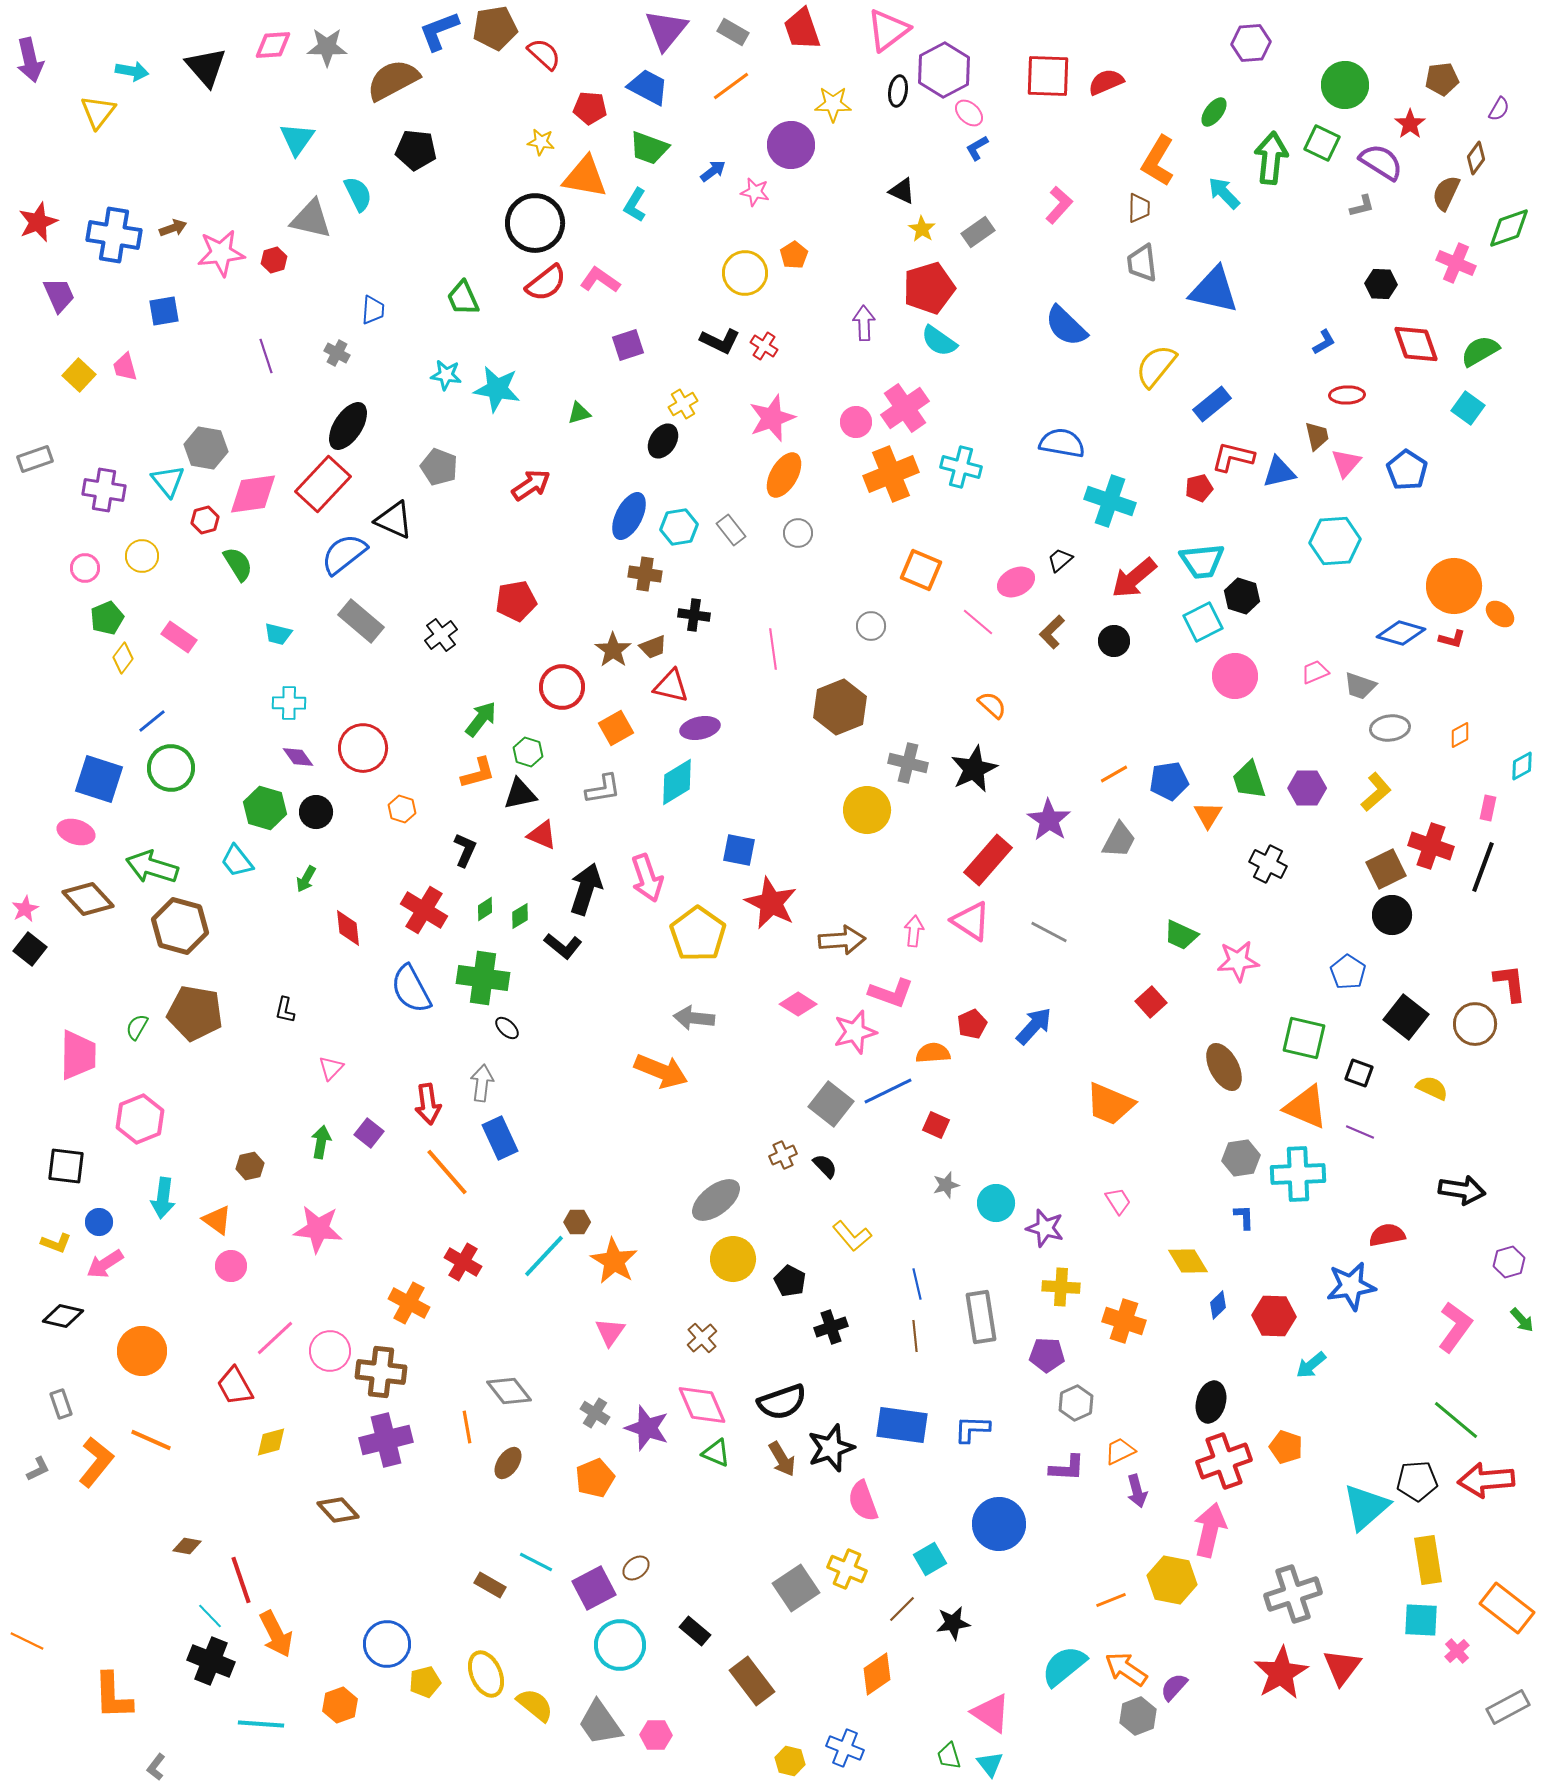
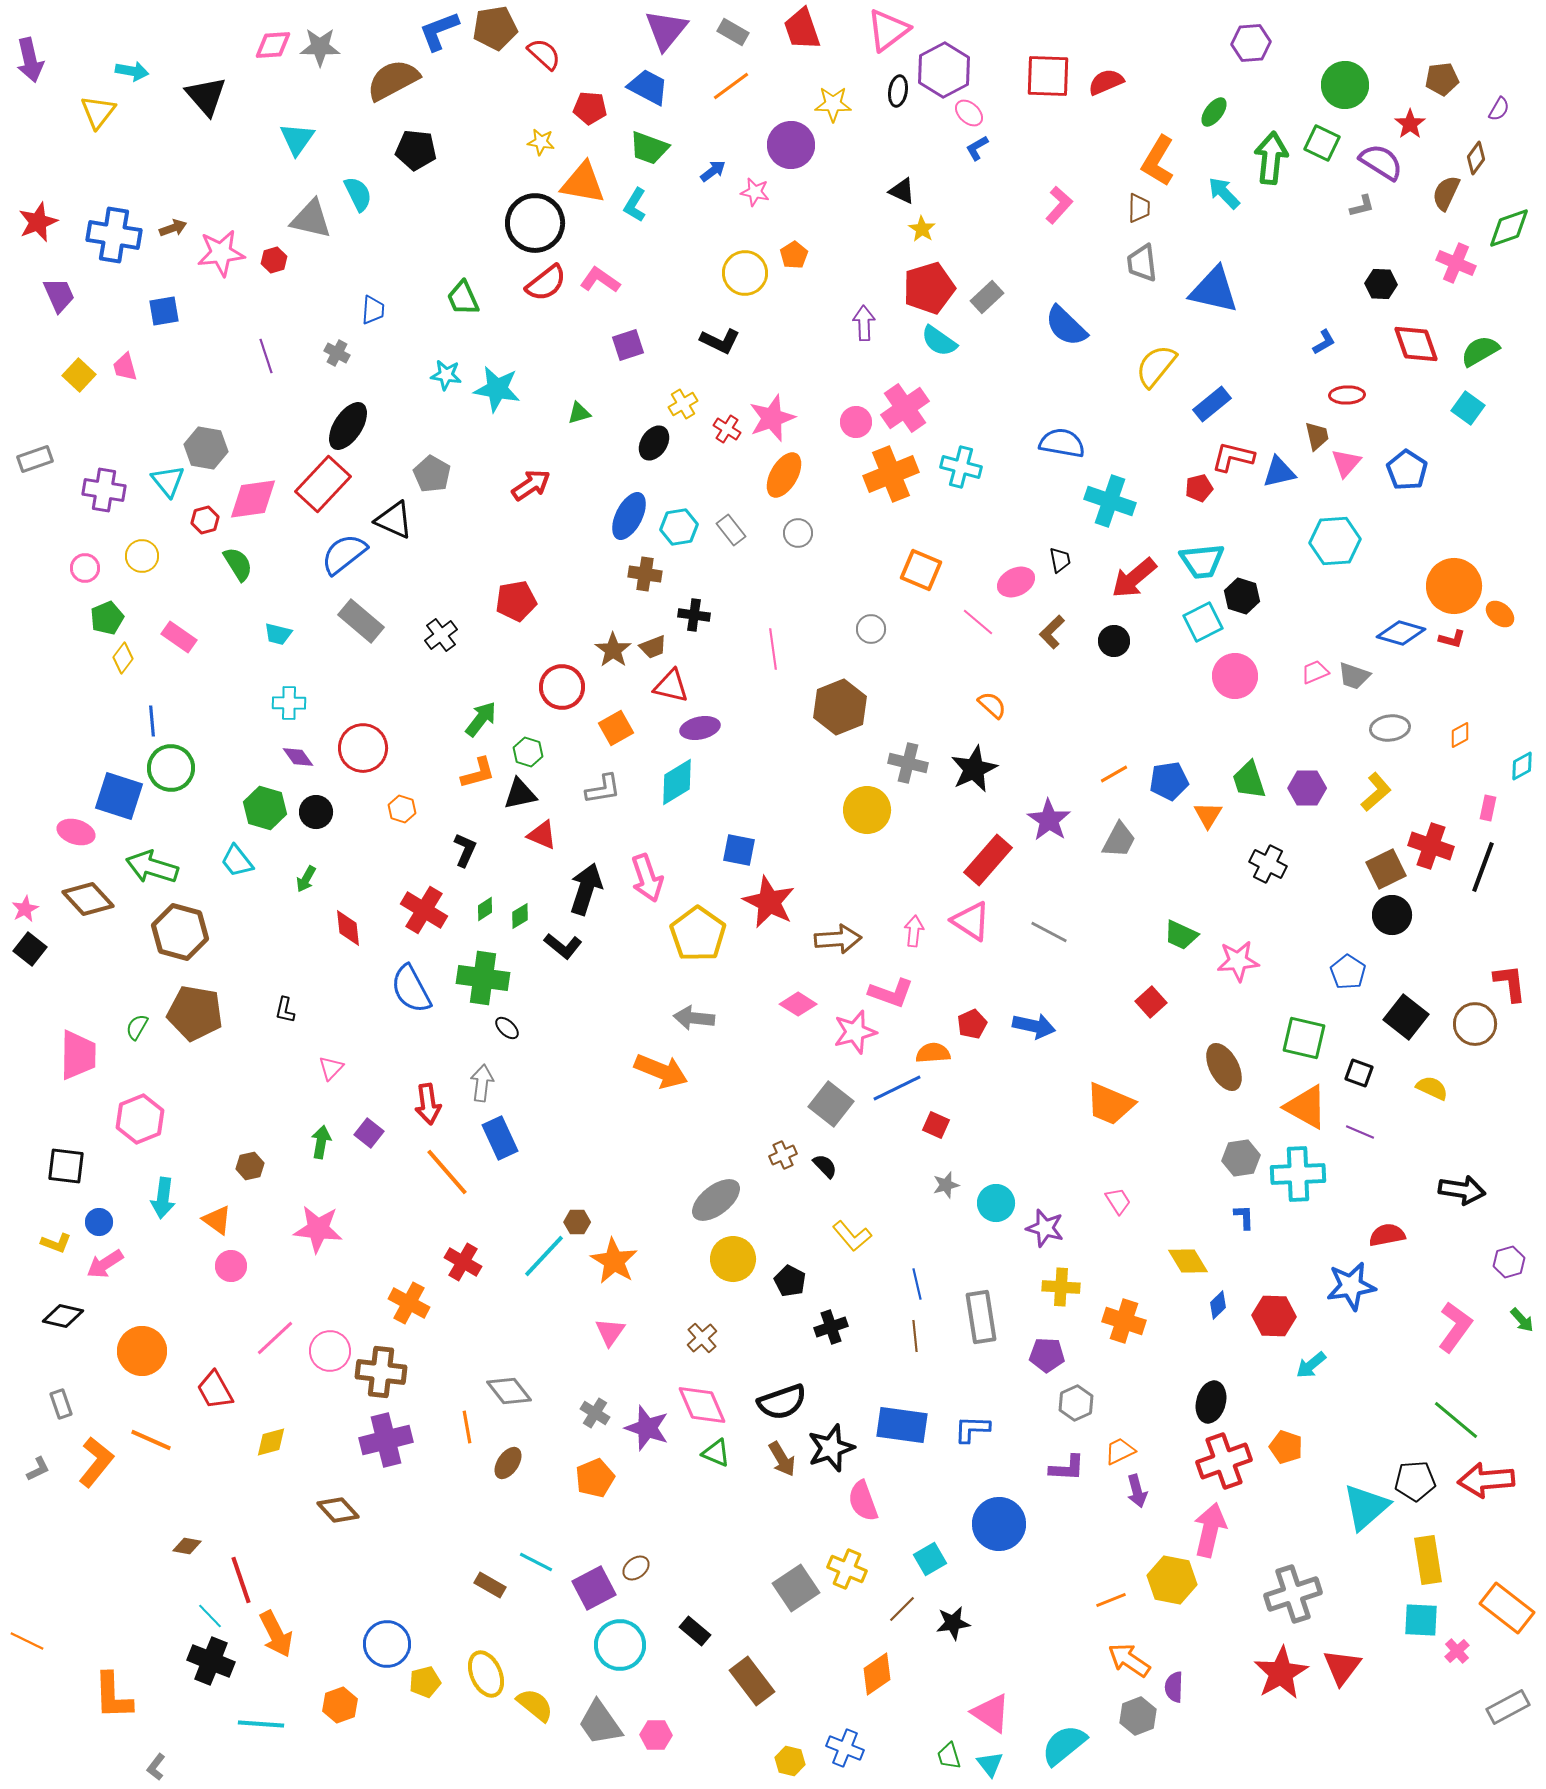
gray star at (327, 47): moved 7 px left
black triangle at (206, 67): moved 29 px down
orange triangle at (585, 177): moved 2 px left, 6 px down
gray rectangle at (978, 232): moved 9 px right, 65 px down; rotated 8 degrees counterclockwise
red cross at (764, 346): moved 37 px left, 83 px down
black ellipse at (663, 441): moved 9 px left, 2 px down
gray pentagon at (439, 467): moved 7 px left, 7 px down; rotated 9 degrees clockwise
pink diamond at (253, 494): moved 5 px down
black trapezoid at (1060, 560): rotated 120 degrees clockwise
gray circle at (871, 626): moved 3 px down
gray trapezoid at (1360, 686): moved 6 px left, 10 px up
blue line at (152, 721): rotated 56 degrees counterclockwise
blue square at (99, 779): moved 20 px right, 17 px down
red star at (771, 903): moved 2 px left, 1 px up
brown hexagon at (180, 926): moved 6 px down
brown arrow at (842, 940): moved 4 px left, 1 px up
blue arrow at (1034, 1026): rotated 60 degrees clockwise
blue line at (888, 1091): moved 9 px right, 3 px up
orange triangle at (1306, 1107): rotated 6 degrees clockwise
red trapezoid at (235, 1386): moved 20 px left, 4 px down
black pentagon at (1417, 1481): moved 2 px left
cyan semicircle at (1064, 1666): moved 79 px down
orange arrow at (1126, 1669): moved 3 px right, 9 px up
purple semicircle at (1174, 1687): rotated 40 degrees counterclockwise
